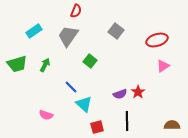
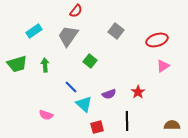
red semicircle: rotated 16 degrees clockwise
green arrow: rotated 32 degrees counterclockwise
purple semicircle: moved 11 px left
